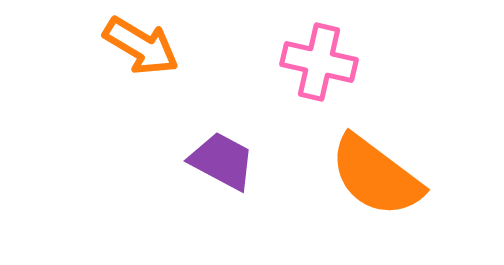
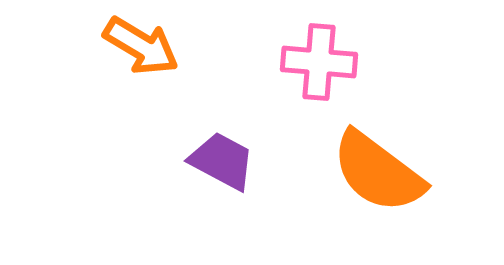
pink cross: rotated 8 degrees counterclockwise
orange semicircle: moved 2 px right, 4 px up
